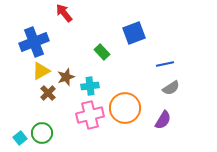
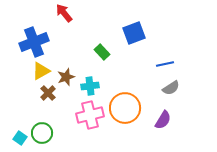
cyan square: rotated 16 degrees counterclockwise
